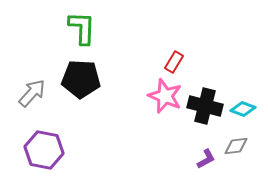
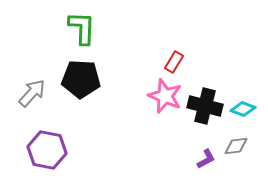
purple hexagon: moved 3 px right
